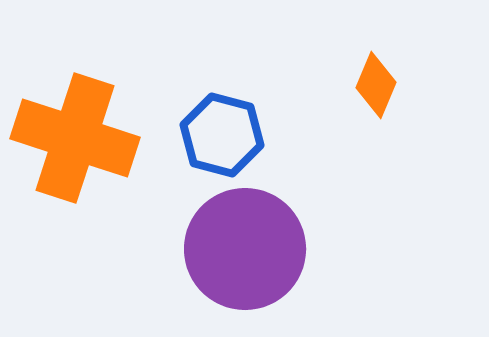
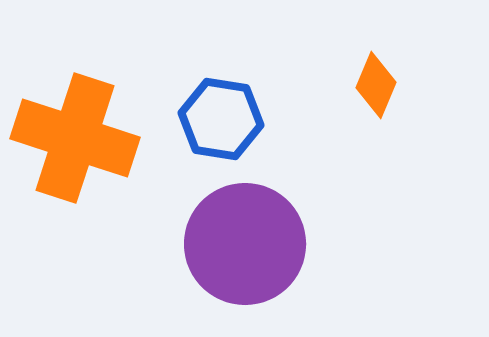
blue hexagon: moved 1 px left, 16 px up; rotated 6 degrees counterclockwise
purple circle: moved 5 px up
